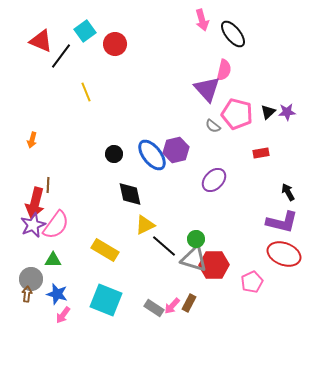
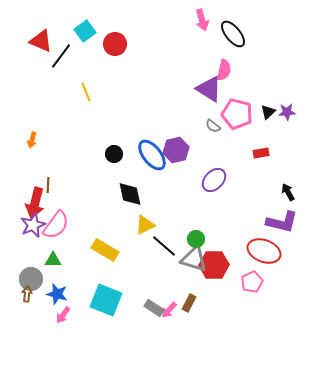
purple triangle at (207, 89): moved 2 px right; rotated 16 degrees counterclockwise
red ellipse at (284, 254): moved 20 px left, 3 px up
pink arrow at (172, 306): moved 3 px left, 4 px down
